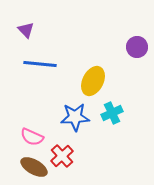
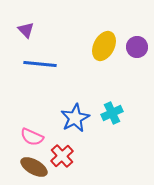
yellow ellipse: moved 11 px right, 35 px up
blue star: moved 1 px down; rotated 24 degrees counterclockwise
